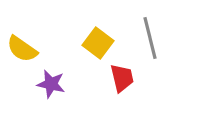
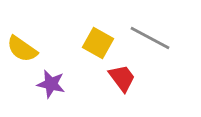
gray line: rotated 48 degrees counterclockwise
yellow square: rotated 8 degrees counterclockwise
red trapezoid: rotated 24 degrees counterclockwise
